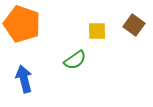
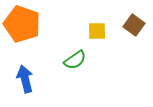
blue arrow: moved 1 px right
